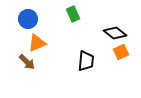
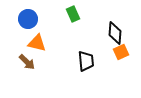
black diamond: rotated 55 degrees clockwise
orange triangle: rotated 36 degrees clockwise
black trapezoid: rotated 10 degrees counterclockwise
